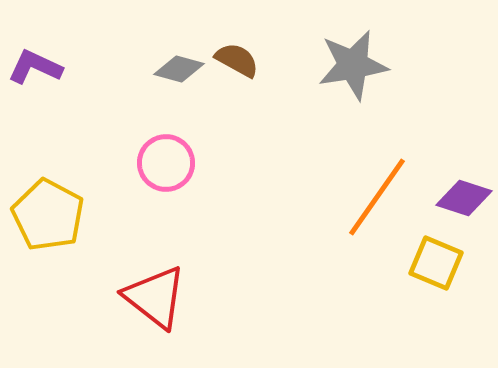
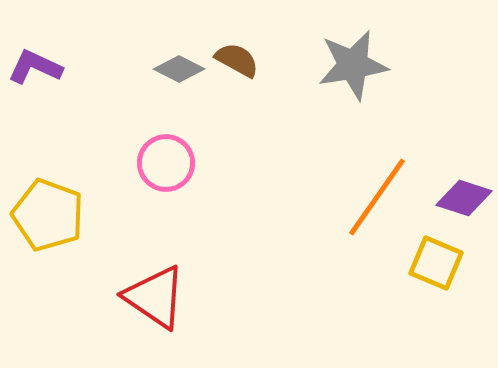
gray diamond: rotated 12 degrees clockwise
yellow pentagon: rotated 8 degrees counterclockwise
red triangle: rotated 4 degrees counterclockwise
